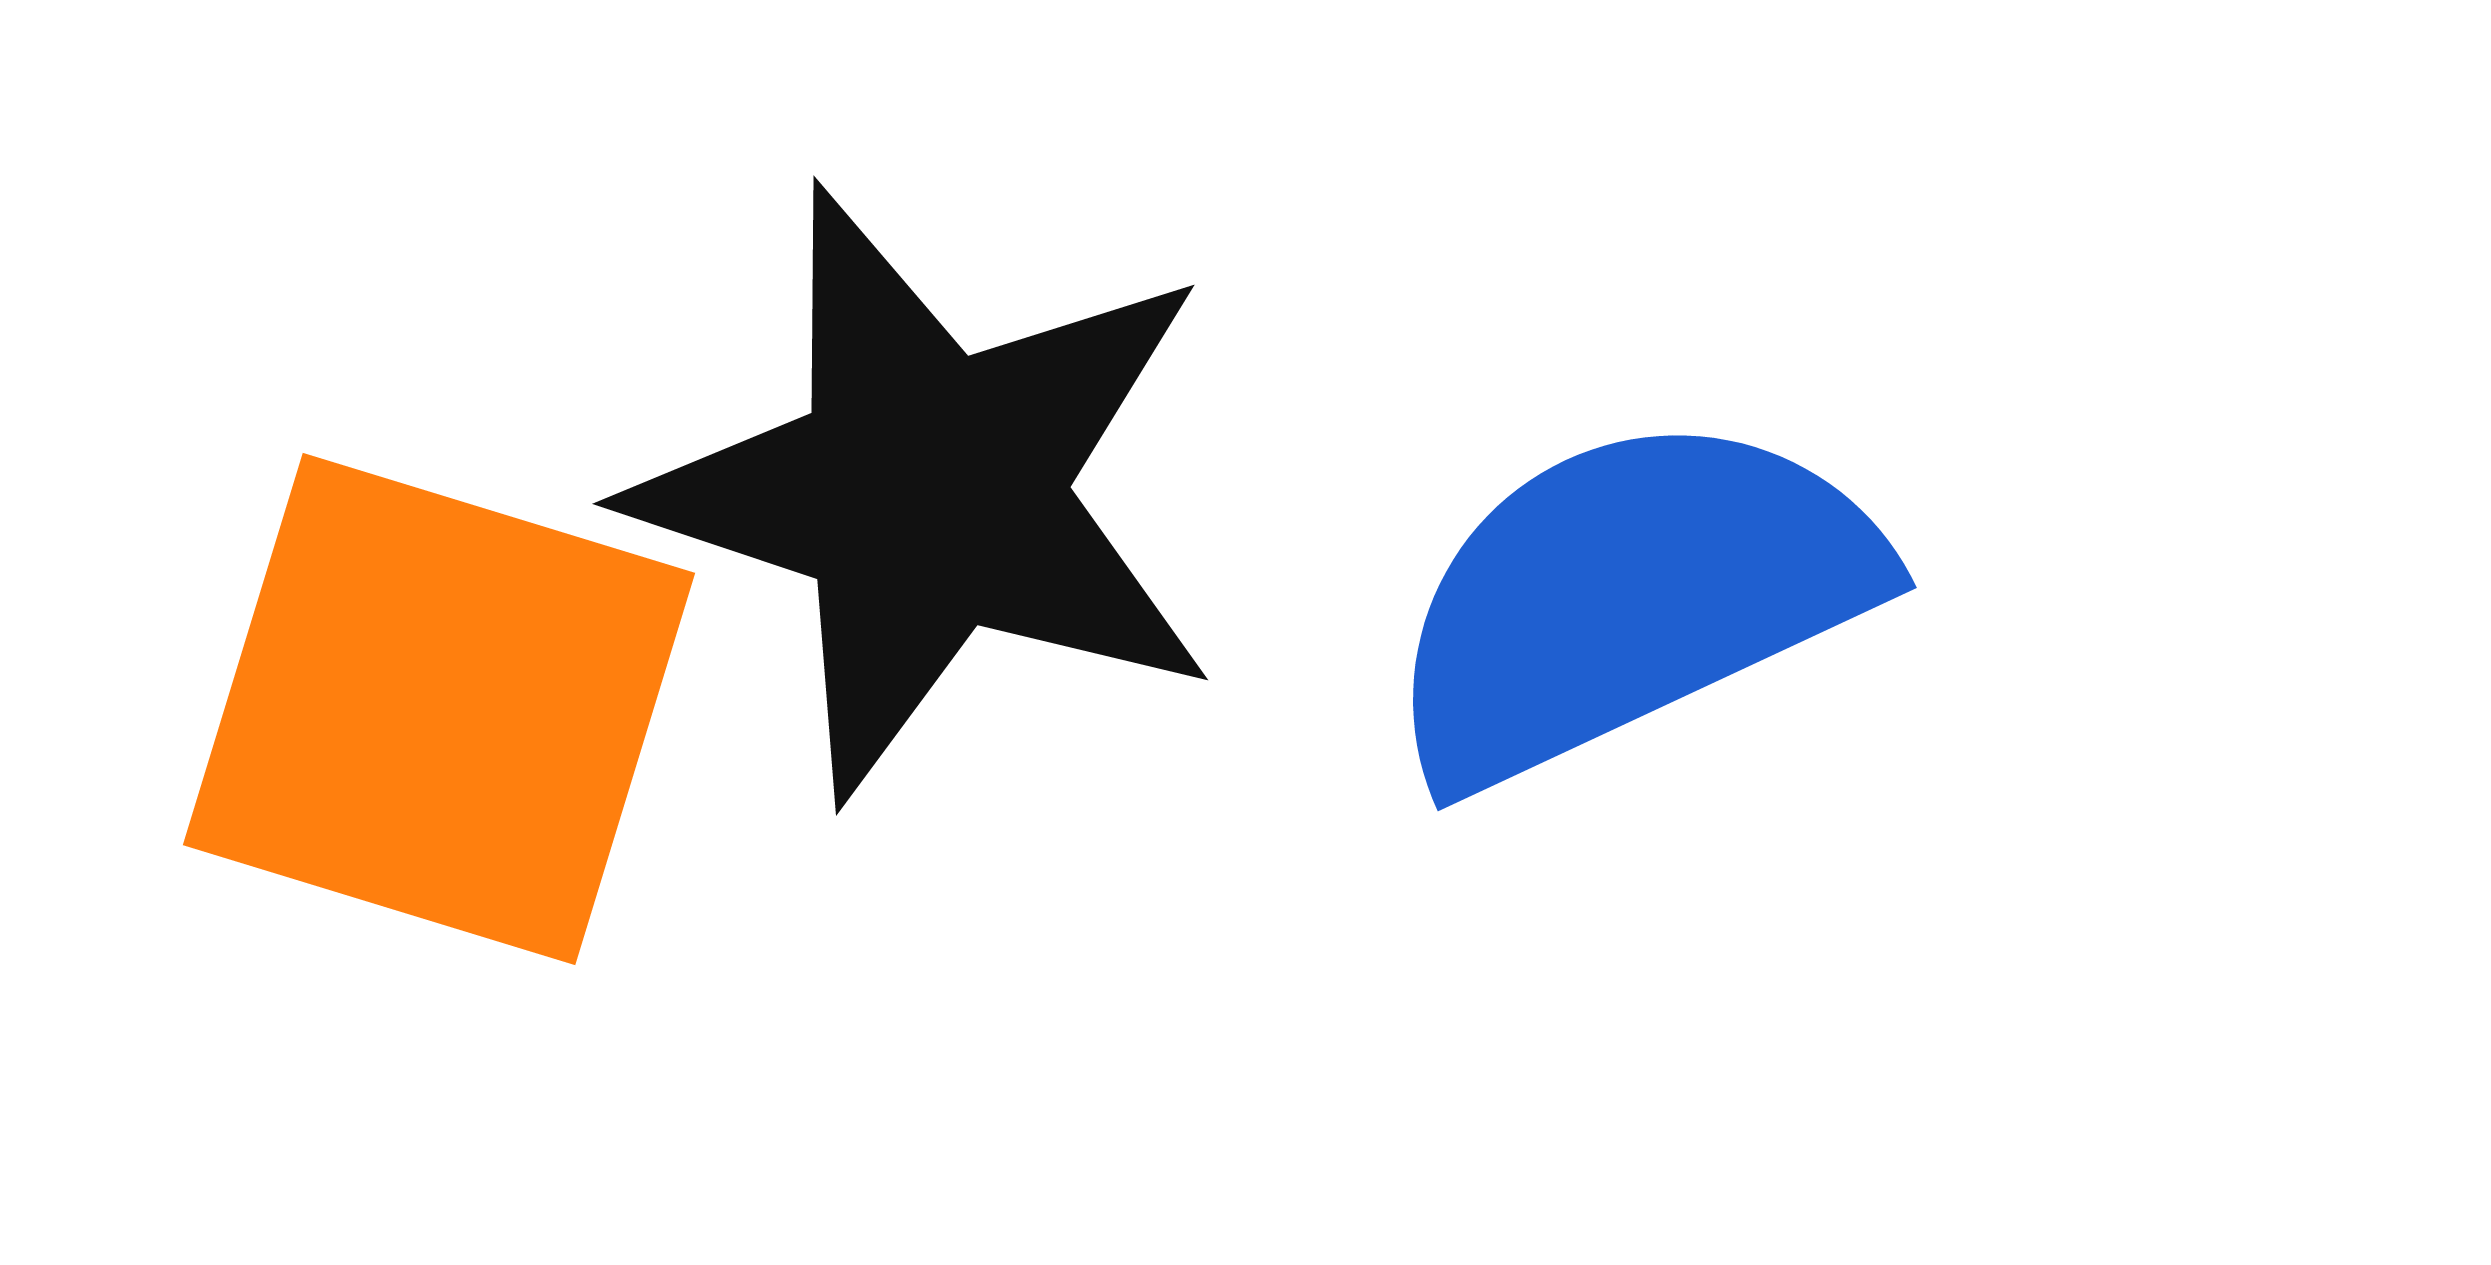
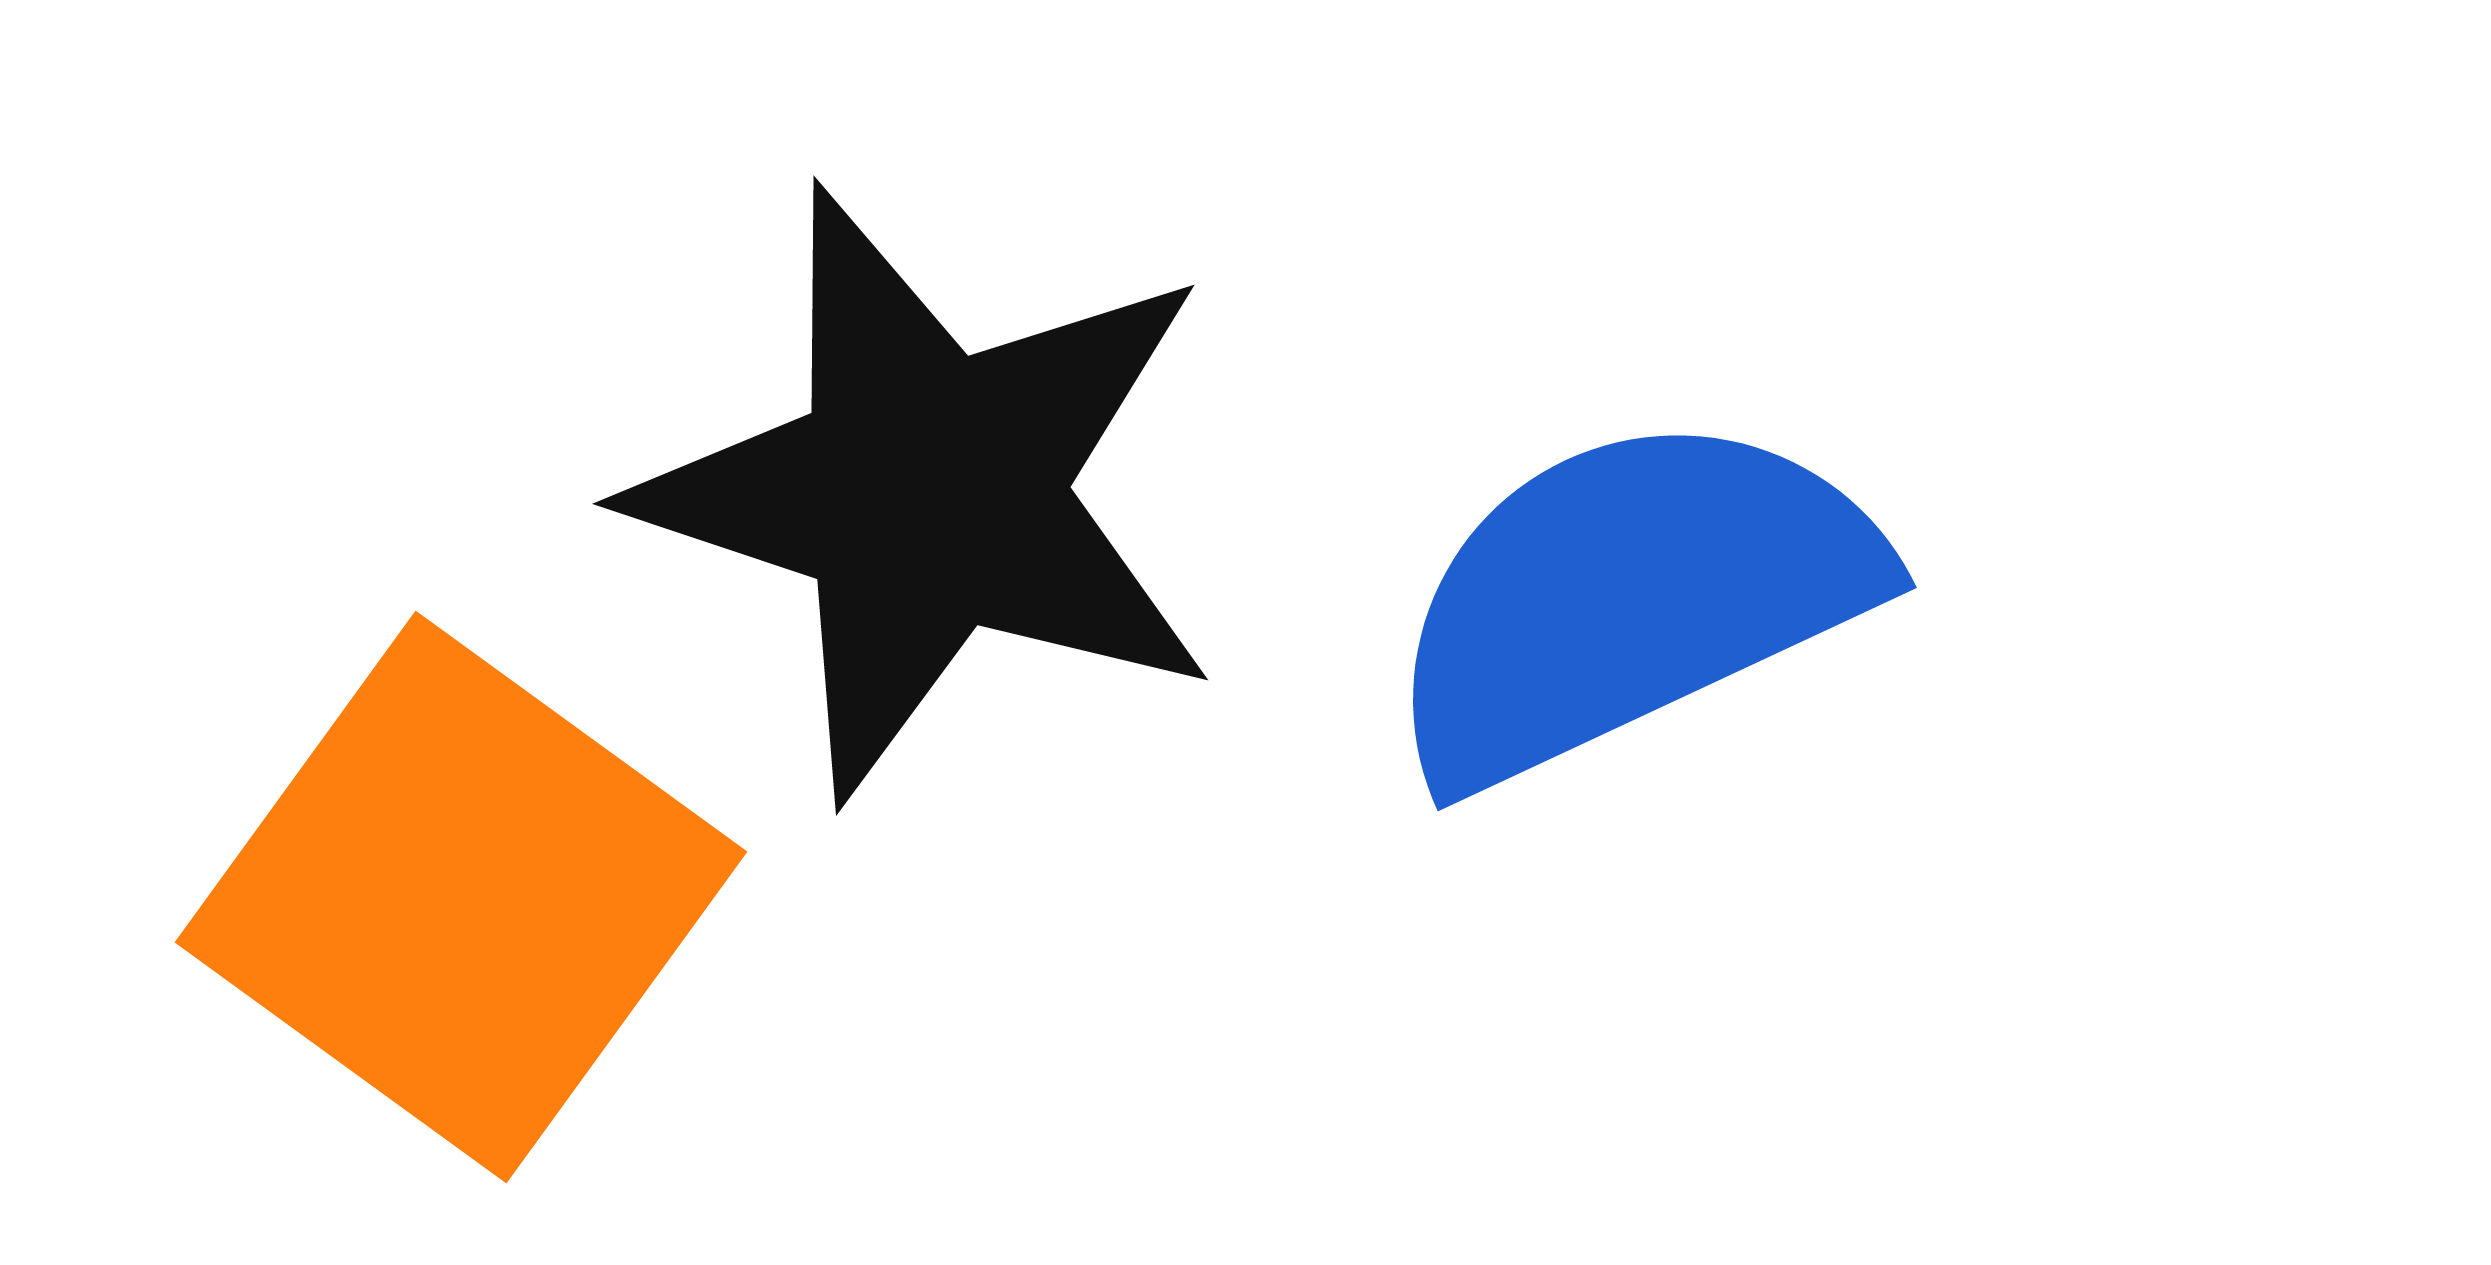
orange square: moved 22 px right, 188 px down; rotated 19 degrees clockwise
